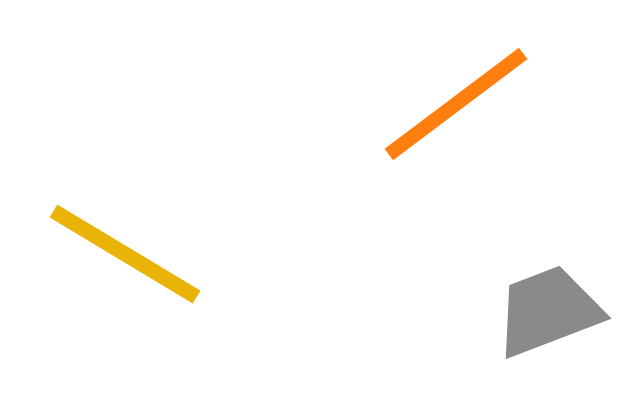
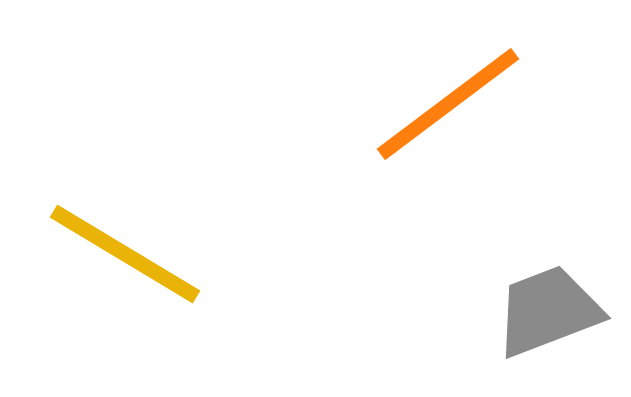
orange line: moved 8 px left
